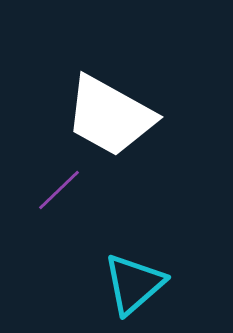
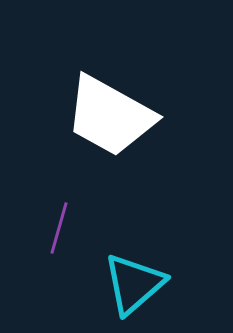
purple line: moved 38 px down; rotated 30 degrees counterclockwise
